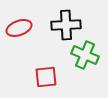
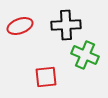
red ellipse: moved 1 px right, 2 px up
